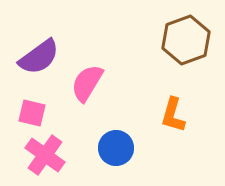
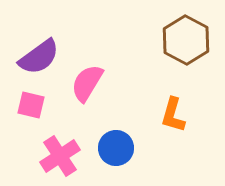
brown hexagon: rotated 12 degrees counterclockwise
pink square: moved 1 px left, 8 px up
pink cross: moved 15 px right, 1 px down; rotated 21 degrees clockwise
